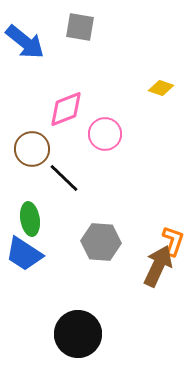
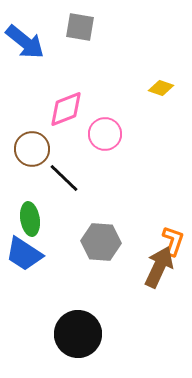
brown arrow: moved 1 px right, 1 px down
